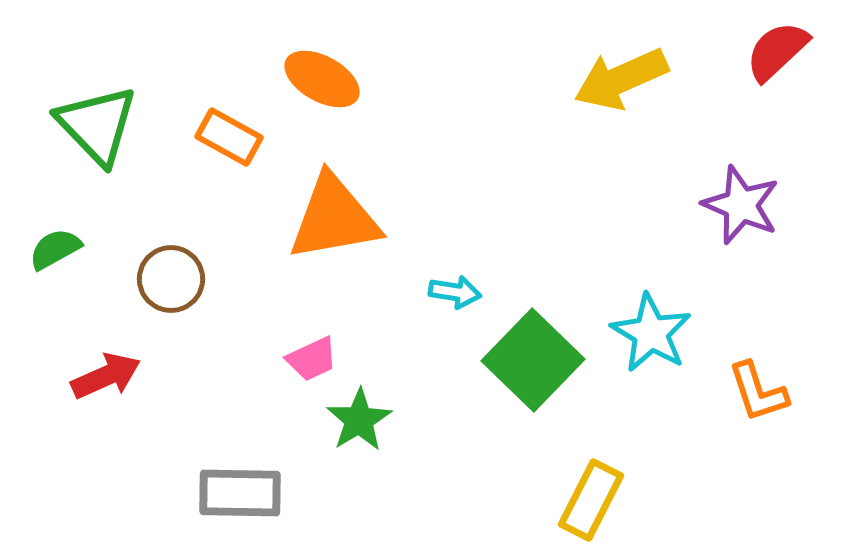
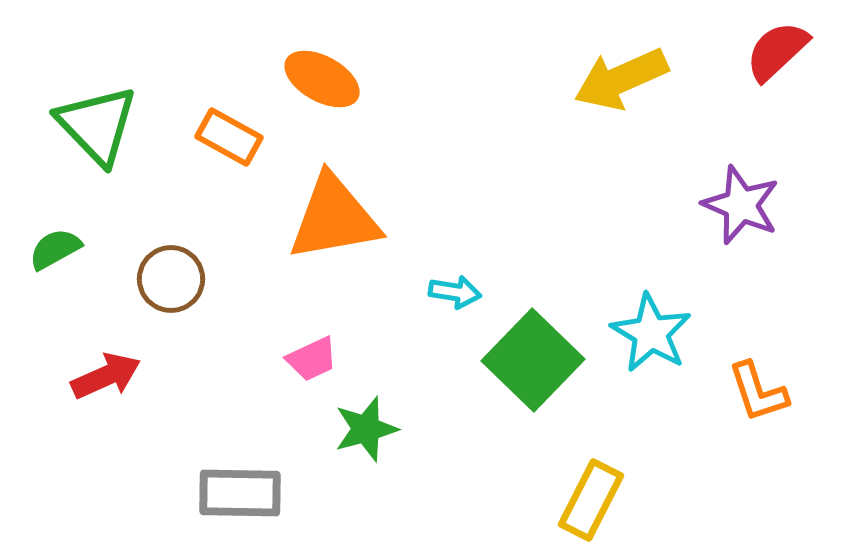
green star: moved 7 px right, 9 px down; rotated 16 degrees clockwise
